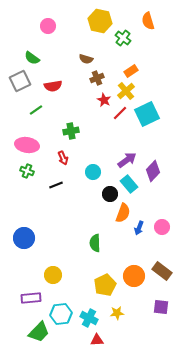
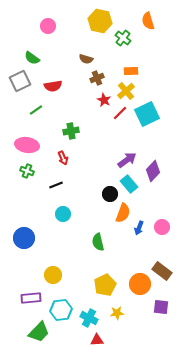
orange rectangle at (131, 71): rotated 32 degrees clockwise
cyan circle at (93, 172): moved 30 px left, 42 px down
green semicircle at (95, 243): moved 3 px right, 1 px up; rotated 12 degrees counterclockwise
orange circle at (134, 276): moved 6 px right, 8 px down
cyan hexagon at (61, 314): moved 4 px up
